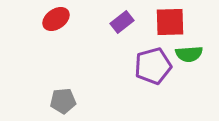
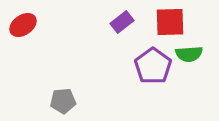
red ellipse: moved 33 px left, 6 px down
purple pentagon: rotated 21 degrees counterclockwise
